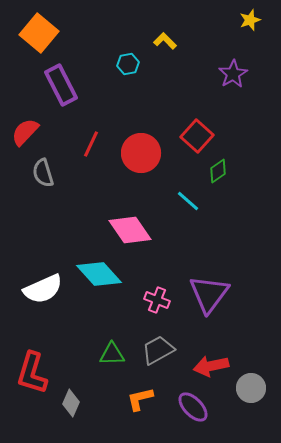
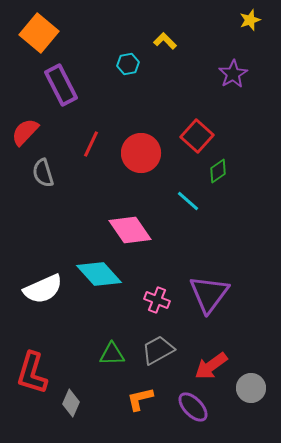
red arrow: rotated 24 degrees counterclockwise
